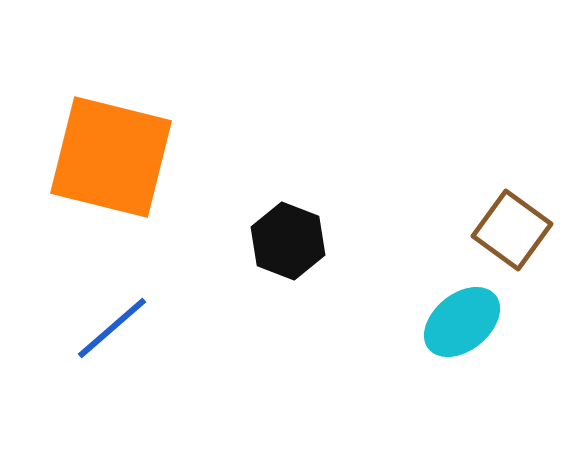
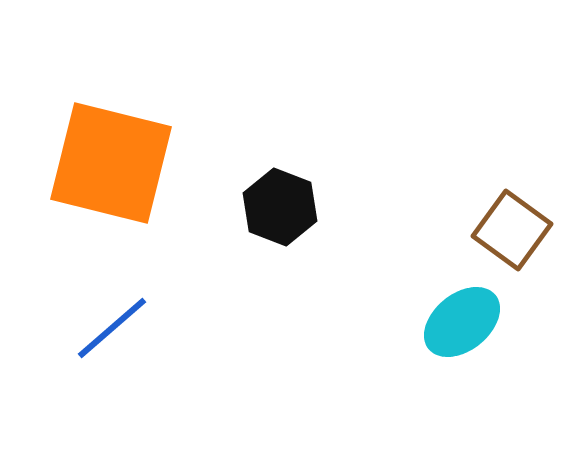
orange square: moved 6 px down
black hexagon: moved 8 px left, 34 px up
